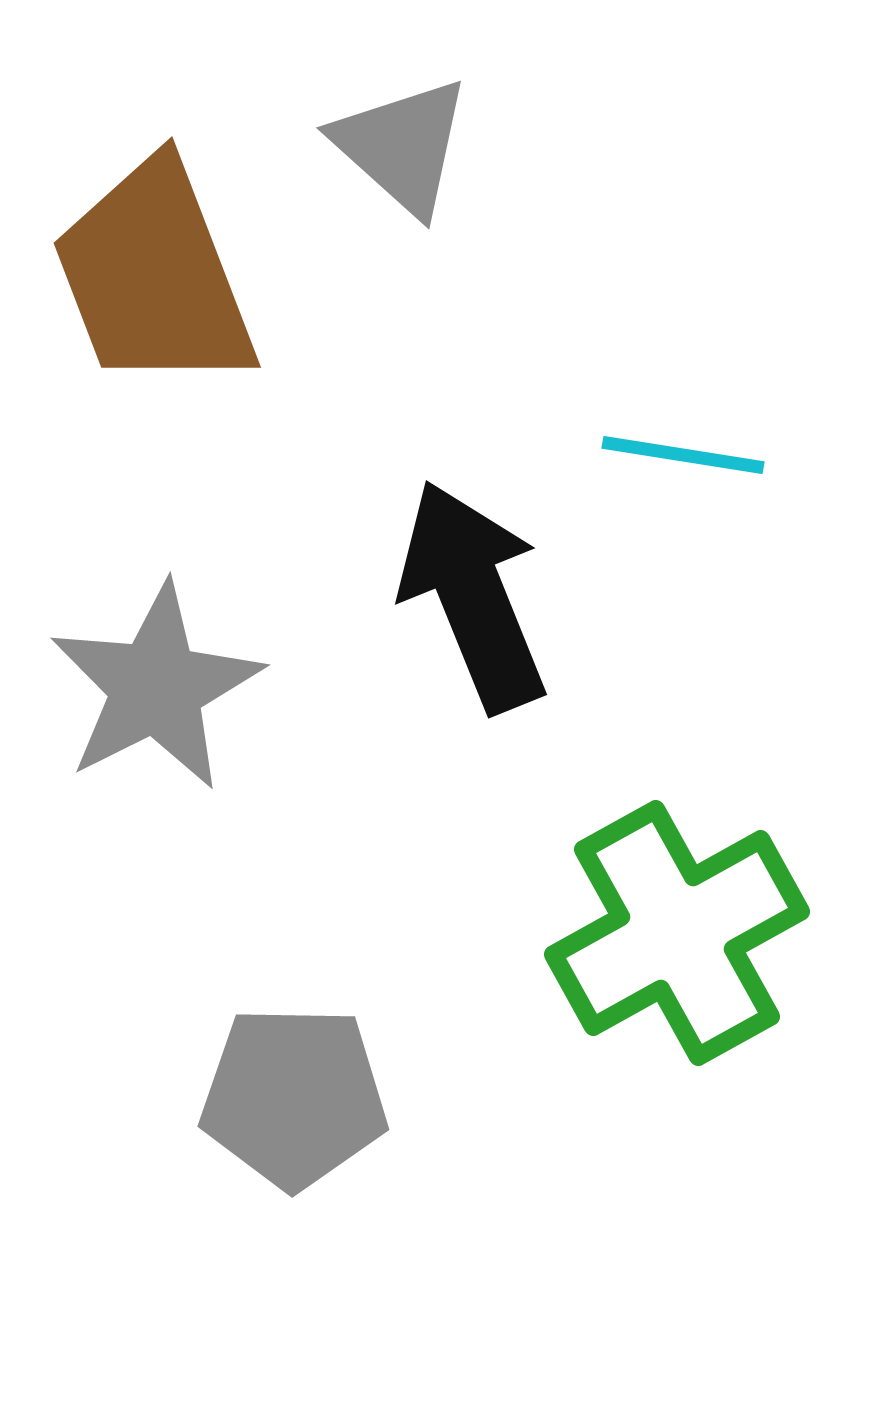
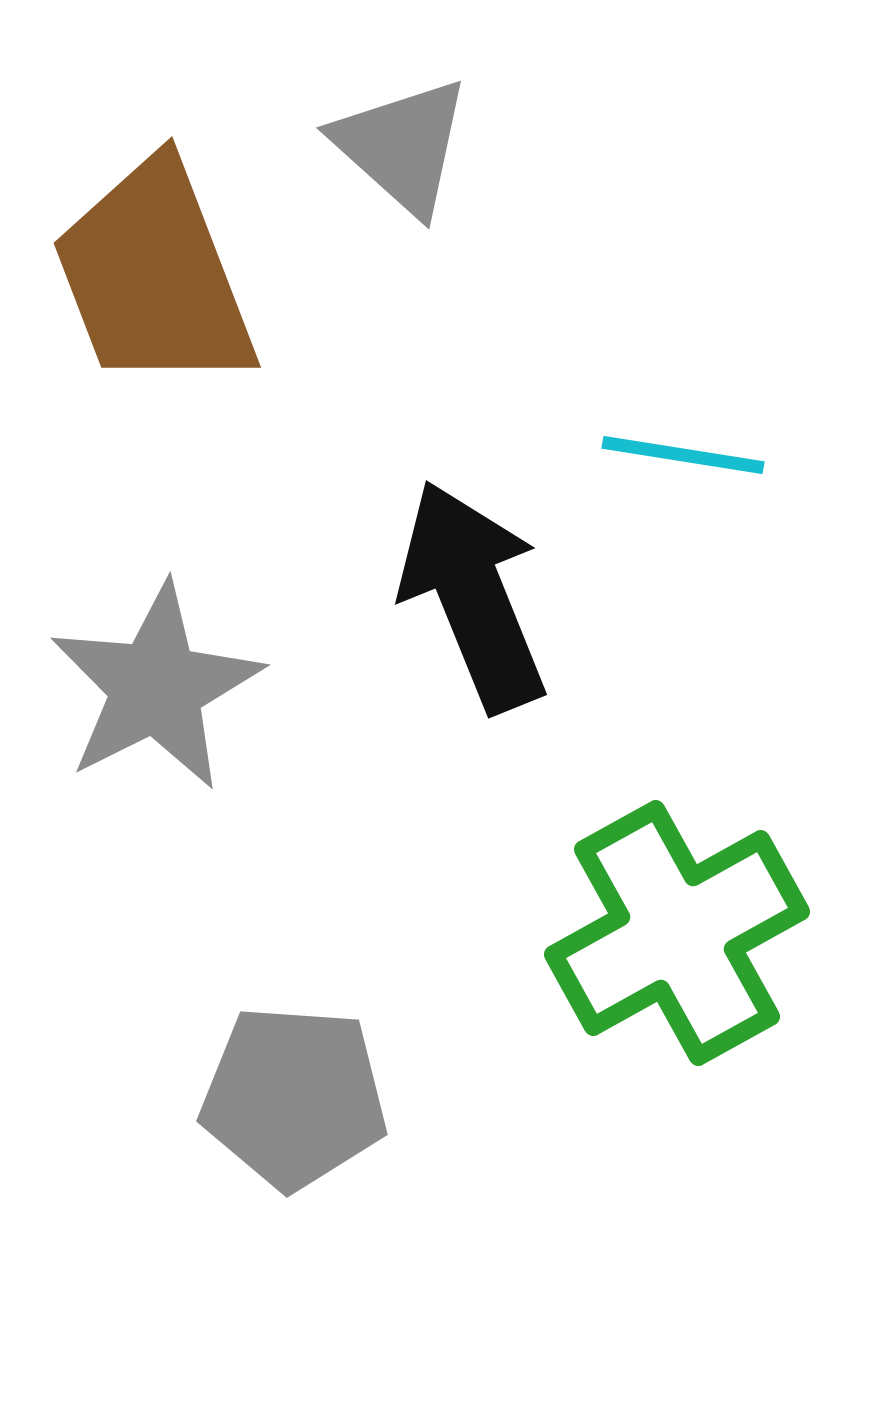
gray pentagon: rotated 3 degrees clockwise
